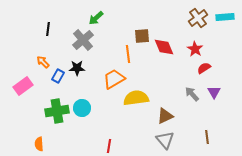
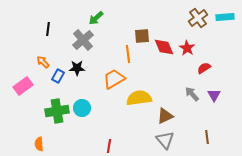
red star: moved 8 px left, 1 px up
purple triangle: moved 3 px down
yellow semicircle: moved 3 px right
